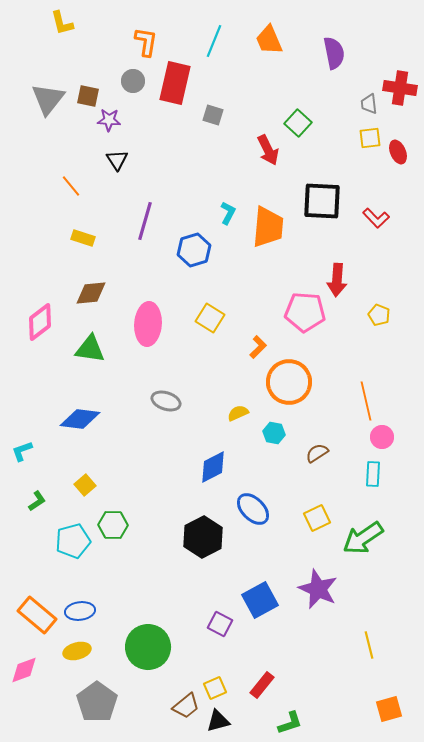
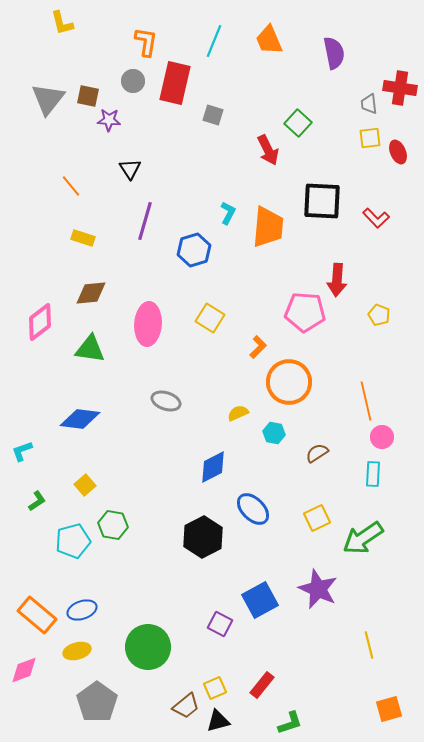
black triangle at (117, 160): moved 13 px right, 9 px down
green hexagon at (113, 525): rotated 8 degrees clockwise
blue ellipse at (80, 611): moved 2 px right, 1 px up; rotated 12 degrees counterclockwise
